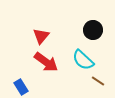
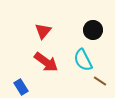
red triangle: moved 2 px right, 5 px up
cyan semicircle: rotated 20 degrees clockwise
brown line: moved 2 px right
